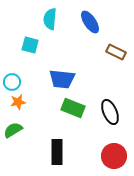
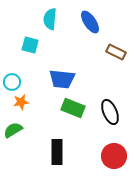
orange star: moved 3 px right
